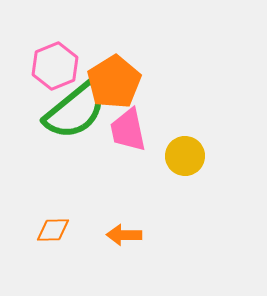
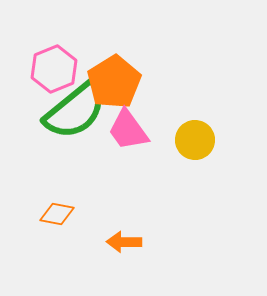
pink hexagon: moved 1 px left, 3 px down
pink trapezoid: rotated 24 degrees counterclockwise
yellow circle: moved 10 px right, 16 px up
orange diamond: moved 4 px right, 16 px up; rotated 12 degrees clockwise
orange arrow: moved 7 px down
